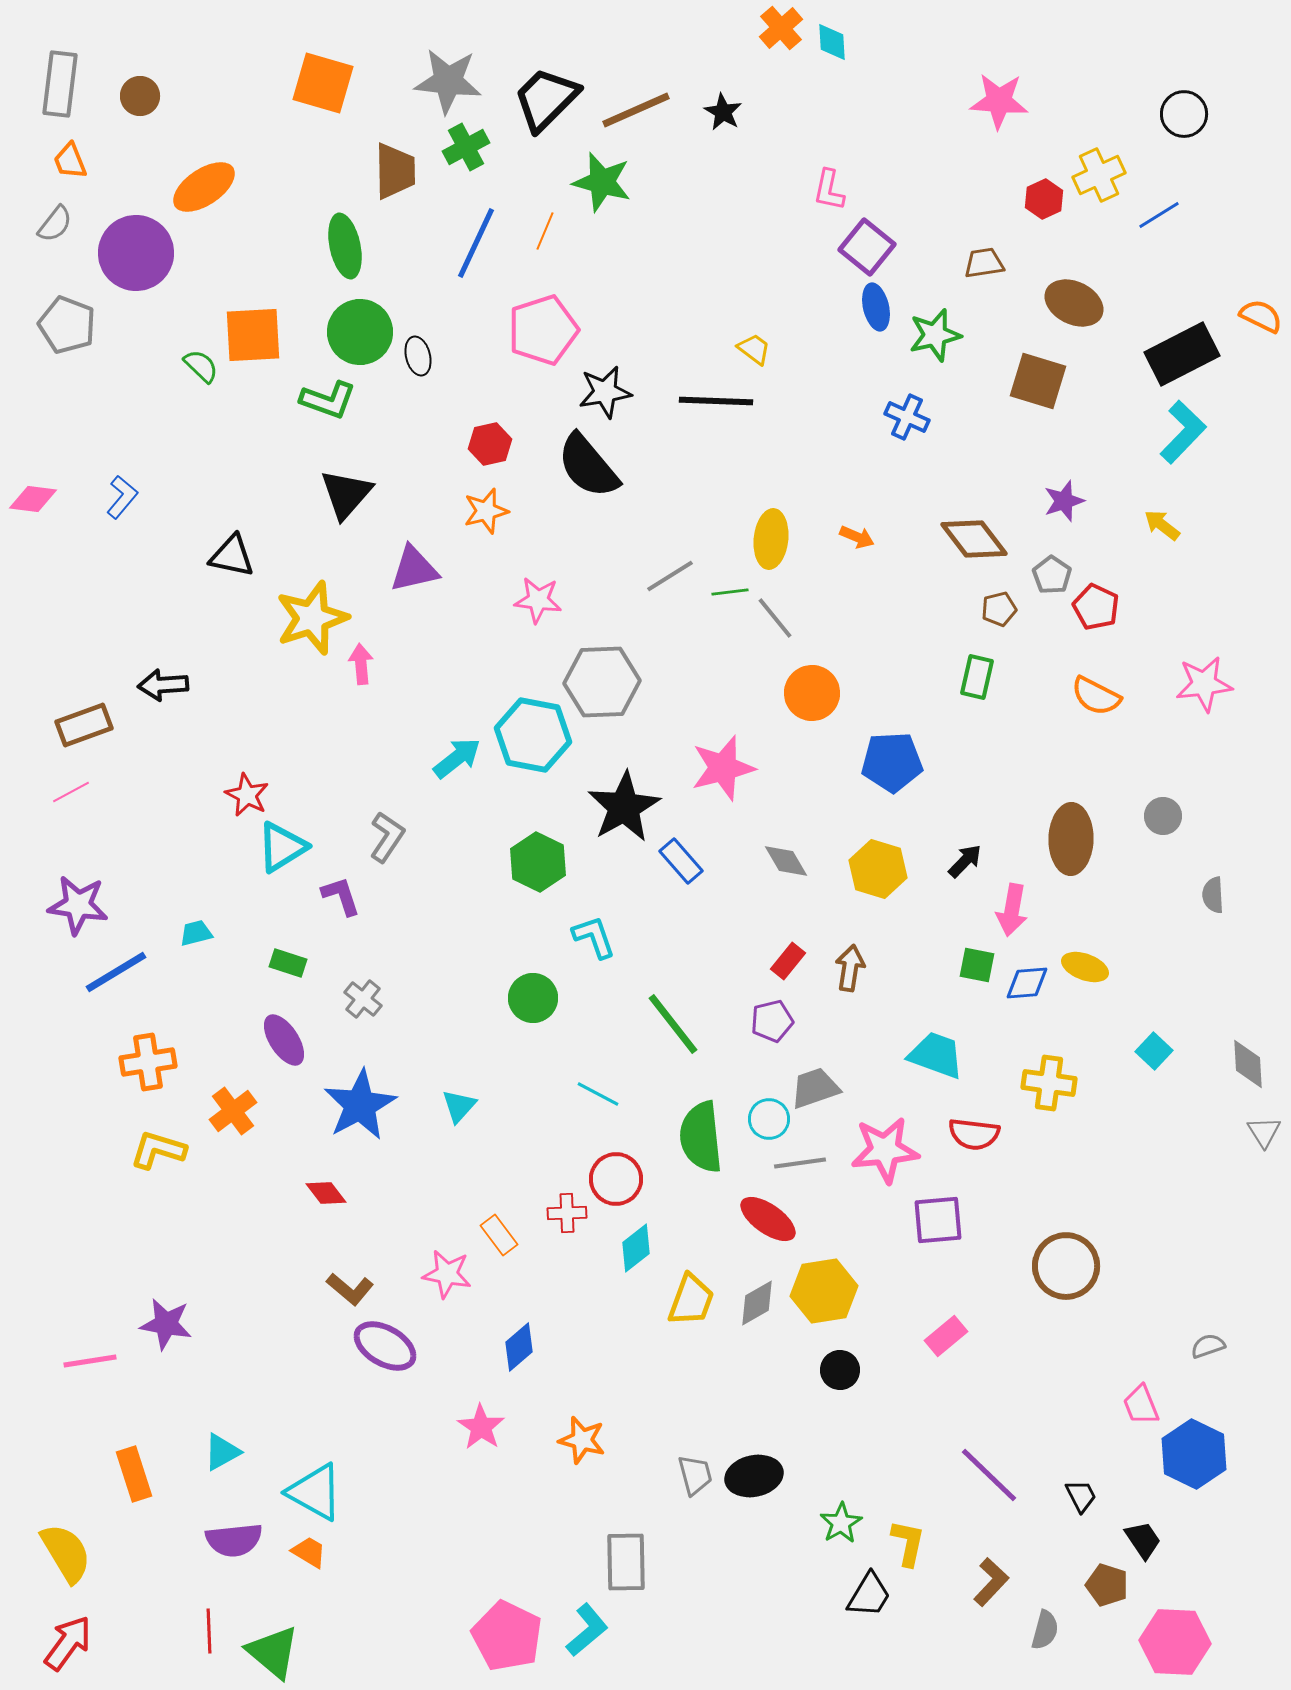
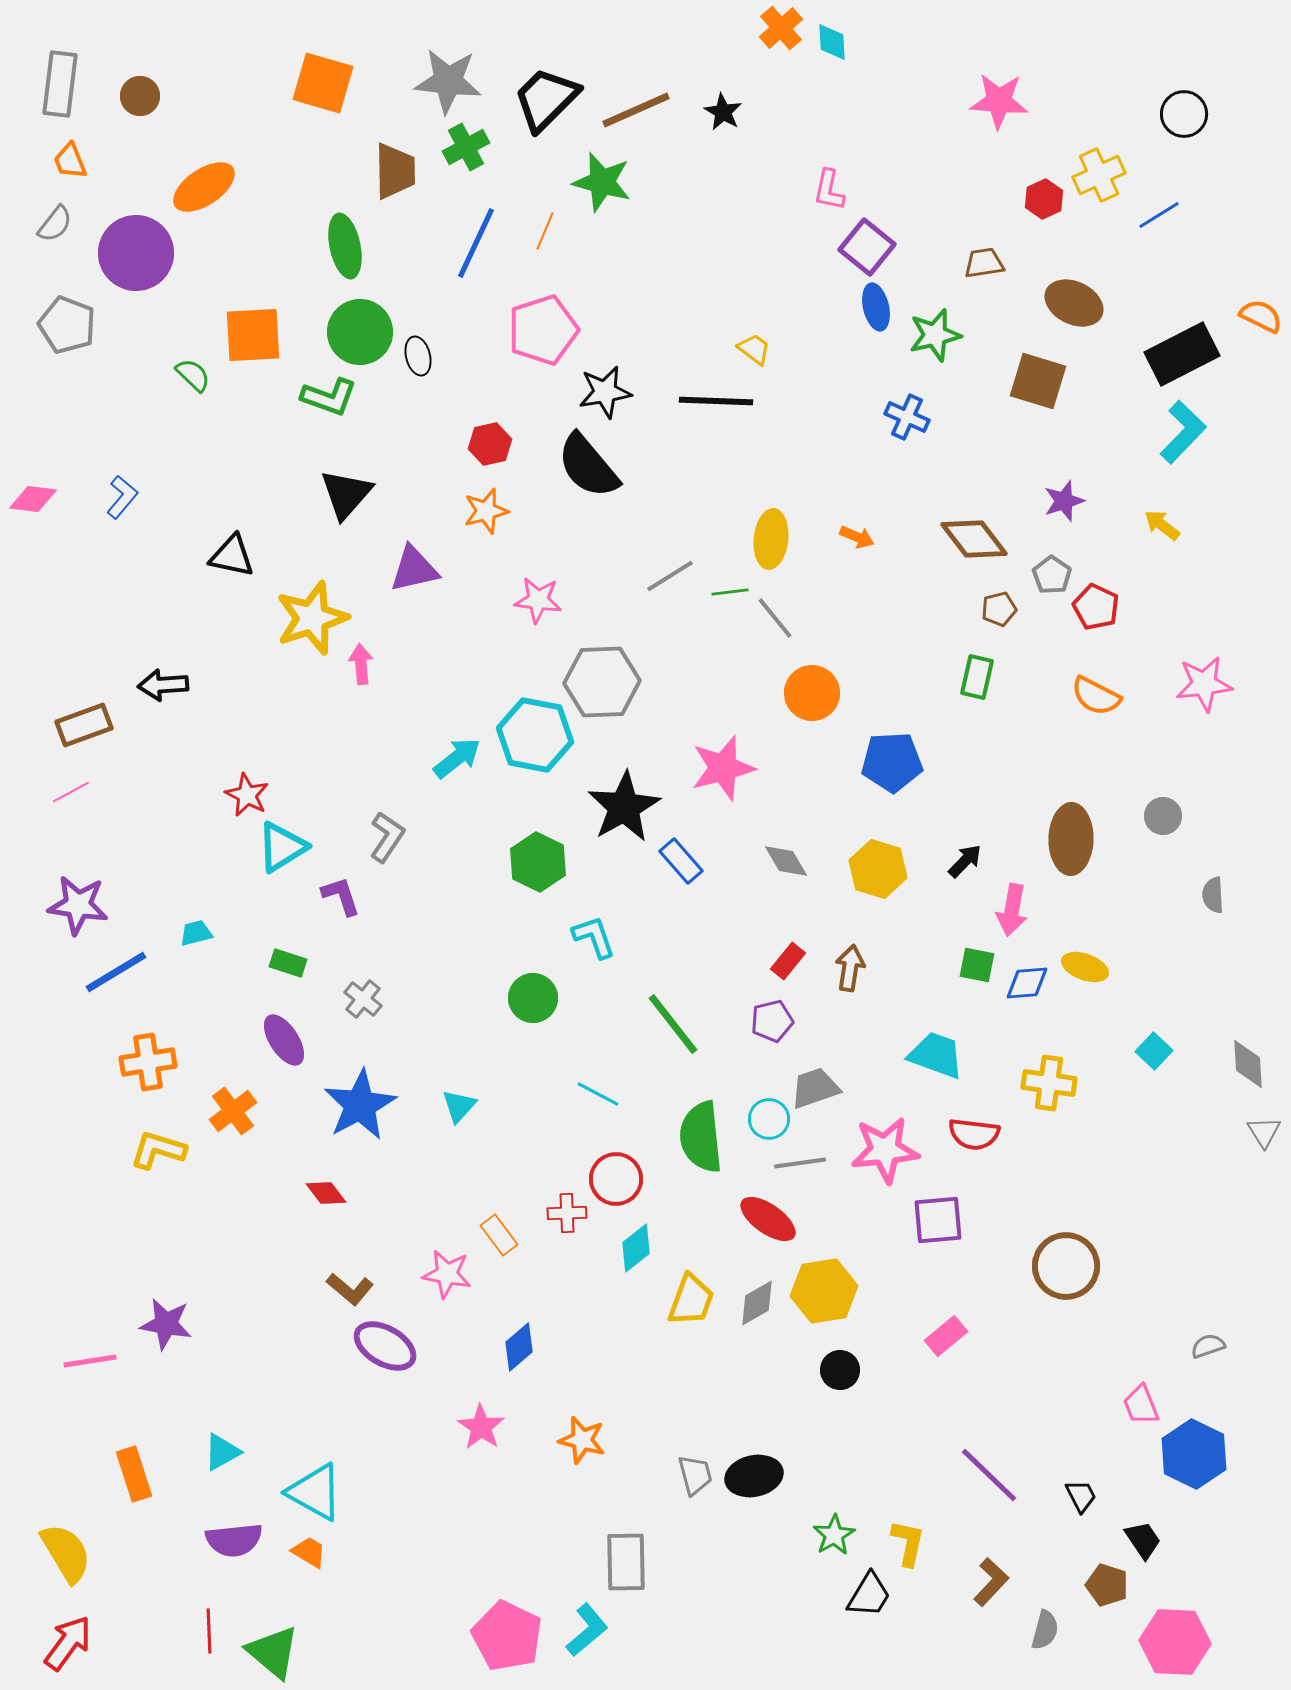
green semicircle at (201, 366): moved 8 px left, 9 px down
green L-shape at (328, 400): moved 1 px right, 3 px up
cyan hexagon at (533, 735): moved 2 px right
green star at (841, 1523): moved 7 px left, 12 px down
